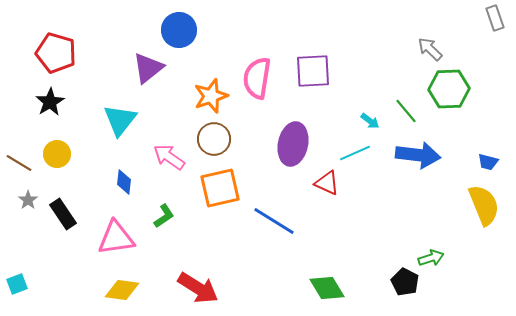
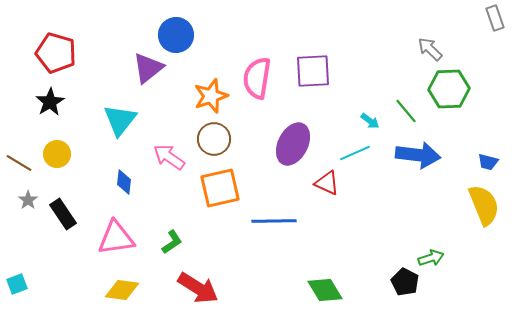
blue circle: moved 3 px left, 5 px down
purple ellipse: rotated 15 degrees clockwise
green L-shape: moved 8 px right, 26 px down
blue line: rotated 33 degrees counterclockwise
green diamond: moved 2 px left, 2 px down
